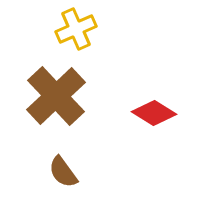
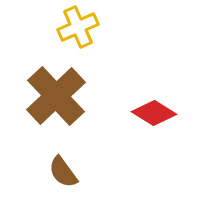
yellow cross: moved 2 px right, 2 px up
